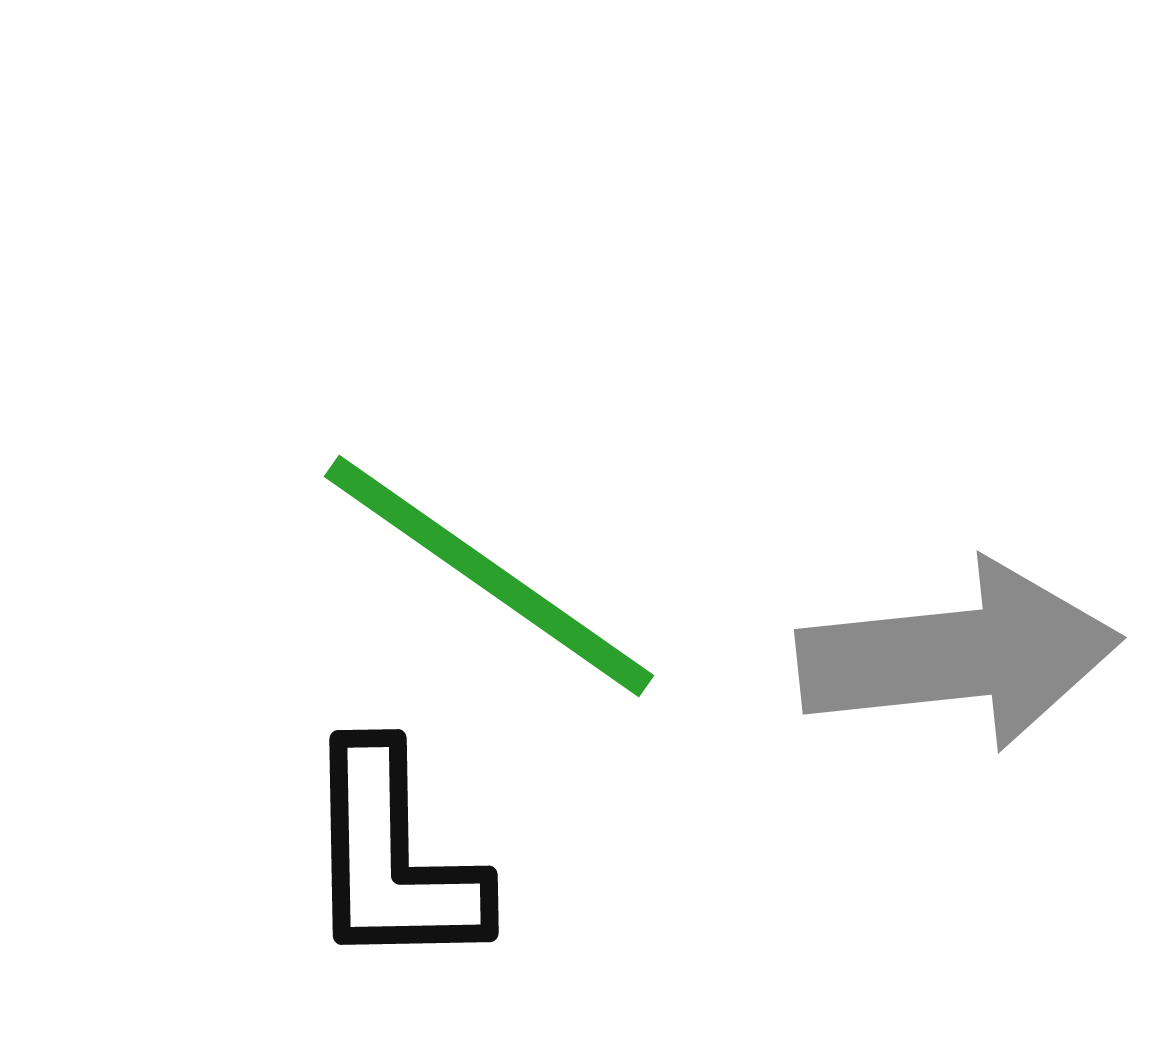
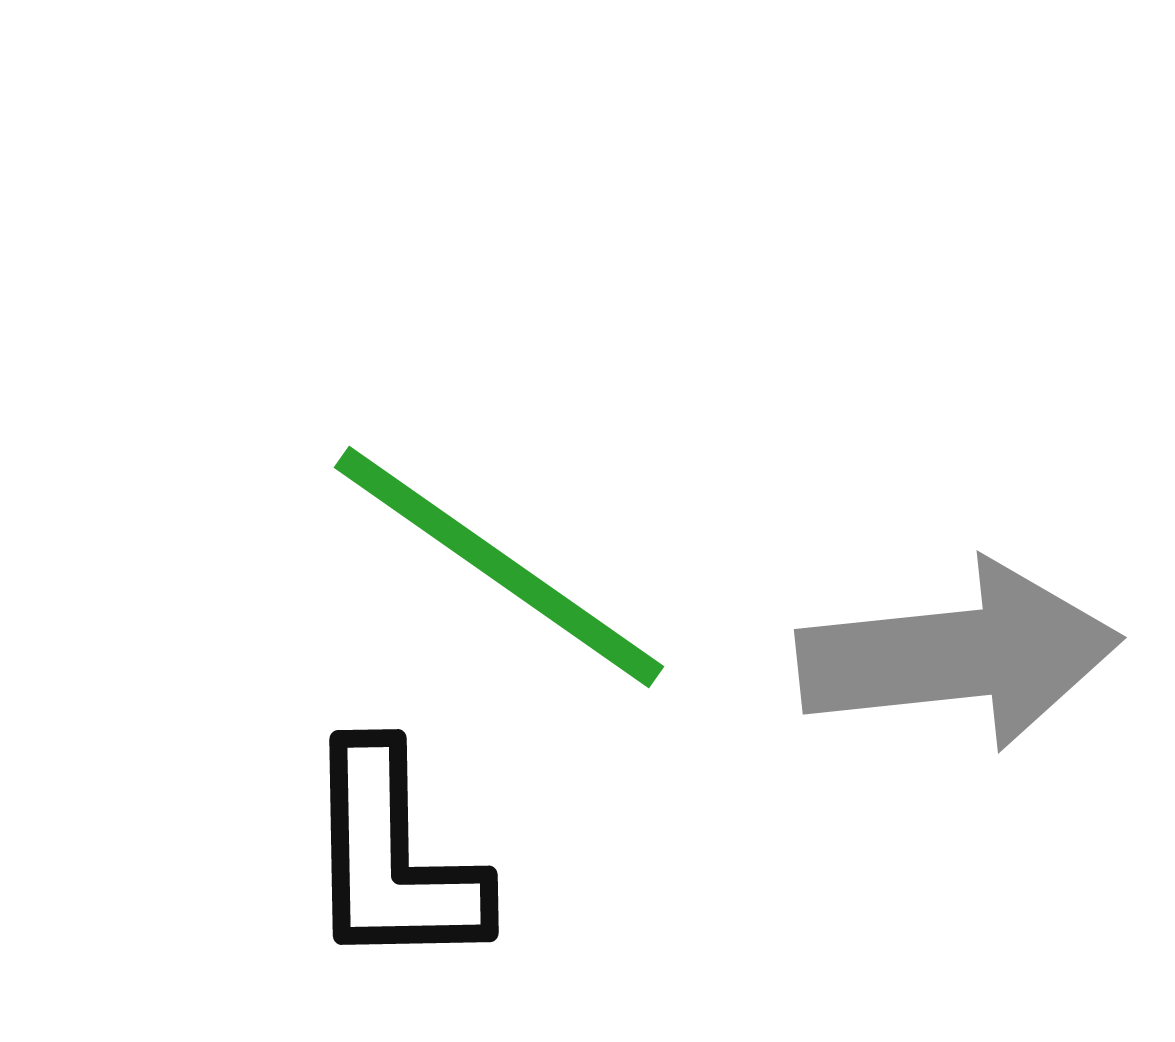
green line: moved 10 px right, 9 px up
